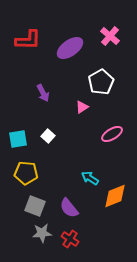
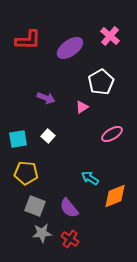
purple arrow: moved 3 px right, 5 px down; rotated 42 degrees counterclockwise
